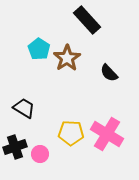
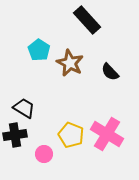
cyan pentagon: moved 1 px down
brown star: moved 3 px right, 5 px down; rotated 12 degrees counterclockwise
black semicircle: moved 1 px right, 1 px up
yellow pentagon: moved 2 px down; rotated 20 degrees clockwise
black cross: moved 12 px up; rotated 10 degrees clockwise
pink circle: moved 4 px right
